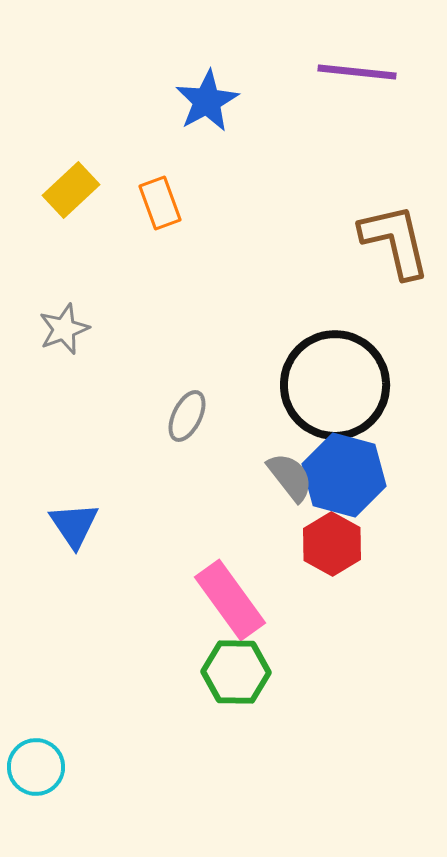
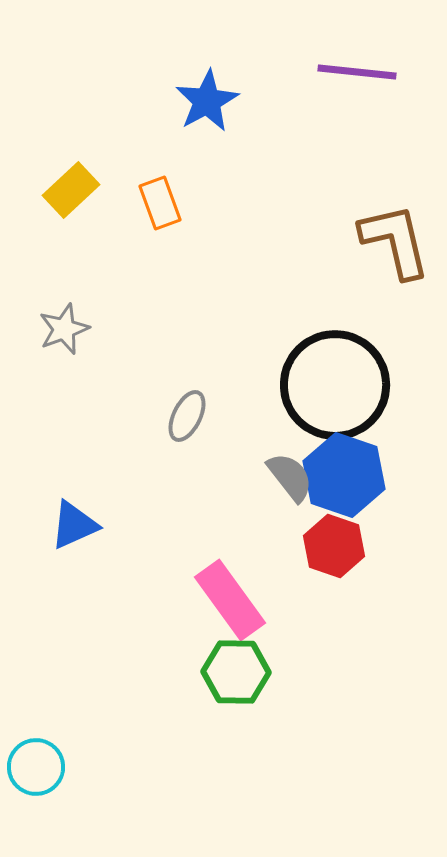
blue hexagon: rotated 4 degrees clockwise
blue triangle: rotated 40 degrees clockwise
red hexagon: moved 2 px right, 2 px down; rotated 10 degrees counterclockwise
